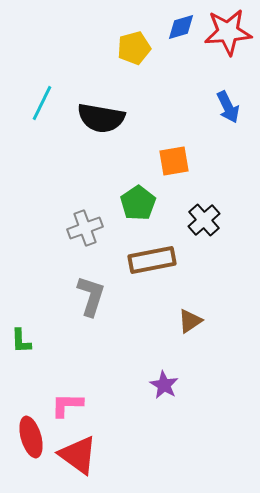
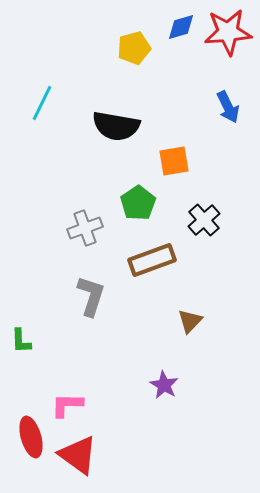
black semicircle: moved 15 px right, 8 px down
brown rectangle: rotated 9 degrees counterclockwise
brown triangle: rotated 12 degrees counterclockwise
